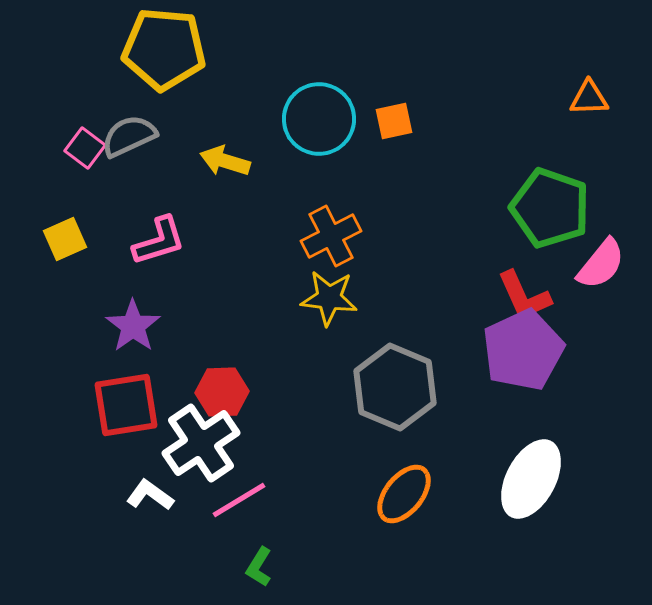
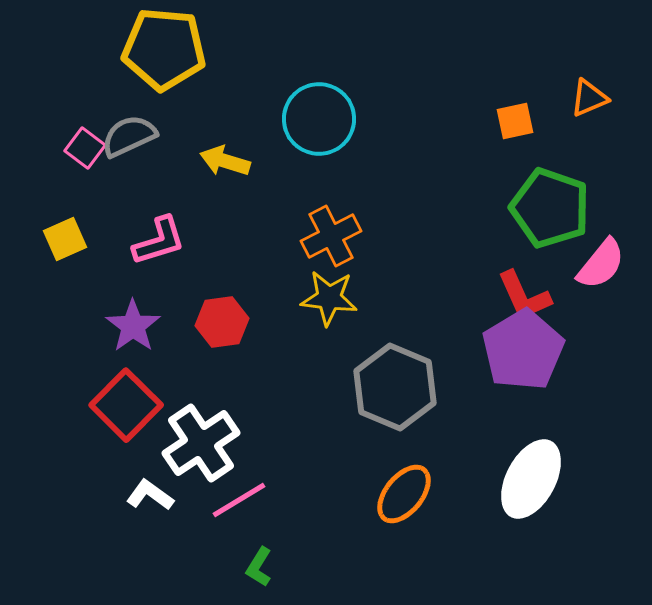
orange triangle: rotated 21 degrees counterclockwise
orange square: moved 121 px right
purple pentagon: rotated 6 degrees counterclockwise
red hexagon: moved 70 px up; rotated 6 degrees counterclockwise
red square: rotated 36 degrees counterclockwise
